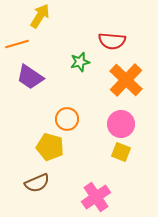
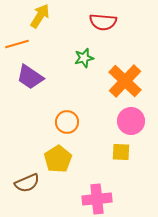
red semicircle: moved 9 px left, 19 px up
green star: moved 4 px right, 4 px up
orange cross: moved 1 px left, 1 px down
orange circle: moved 3 px down
pink circle: moved 10 px right, 3 px up
yellow pentagon: moved 8 px right, 12 px down; rotated 24 degrees clockwise
yellow square: rotated 18 degrees counterclockwise
brown semicircle: moved 10 px left
pink cross: moved 1 px right, 2 px down; rotated 28 degrees clockwise
